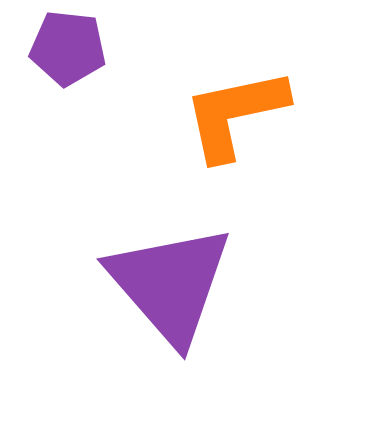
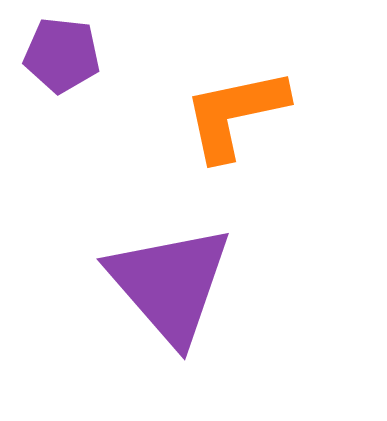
purple pentagon: moved 6 px left, 7 px down
